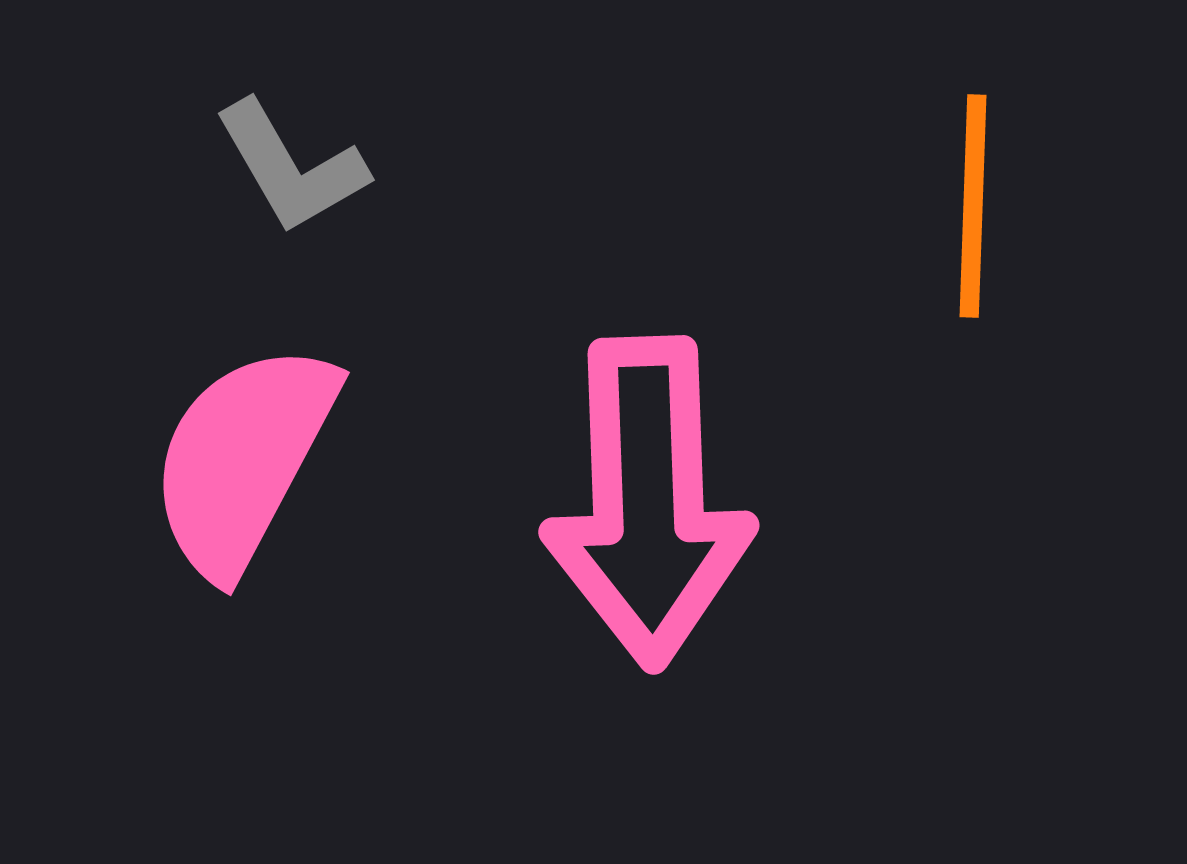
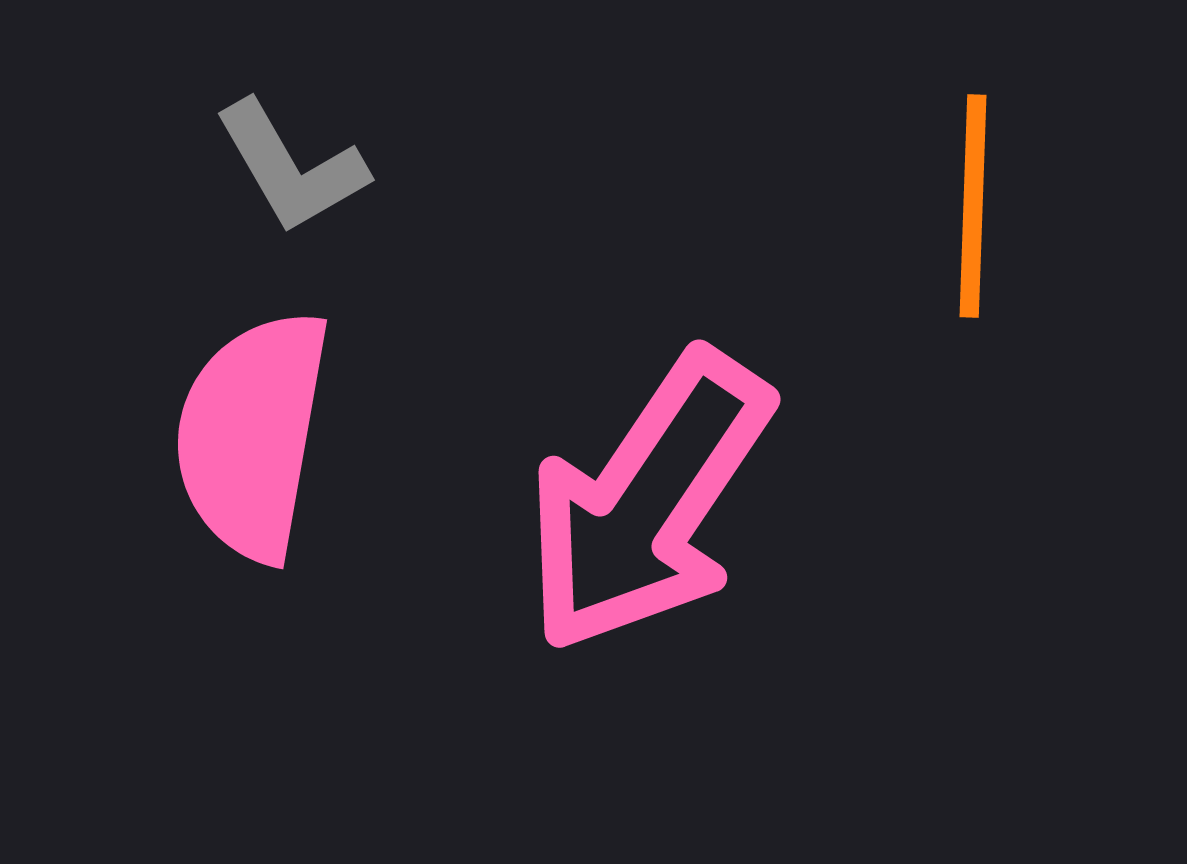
pink semicircle: moved 9 px right, 24 px up; rotated 18 degrees counterclockwise
pink arrow: rotated 36 degrees clockwise
